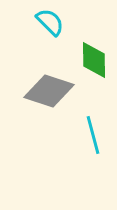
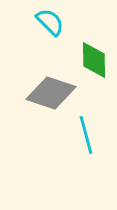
gray diamond: moved 2 px right, 2 px down
cyan line: moved 7 px left
